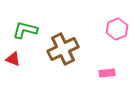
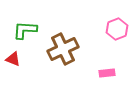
green L-shape: rotated 10 degrees counterclockwise
